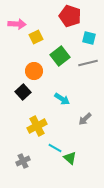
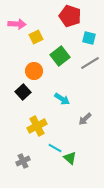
gray line: moved 2 px right; rotated 18 degrees counterclockwise
